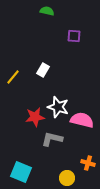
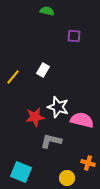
gray L-shape: moved 1 px left, 2 px down
